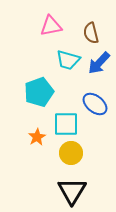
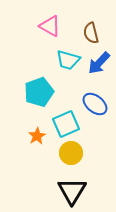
pink triangle: moved 1 px left; rotated 40 degrees clockwise
cyan square: rotated 24 degrees counterclockwise
orange star: moved 1 px up
